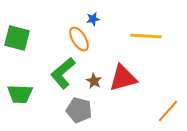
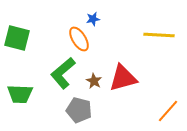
yellow line: moved 13 px right, 1 px up
